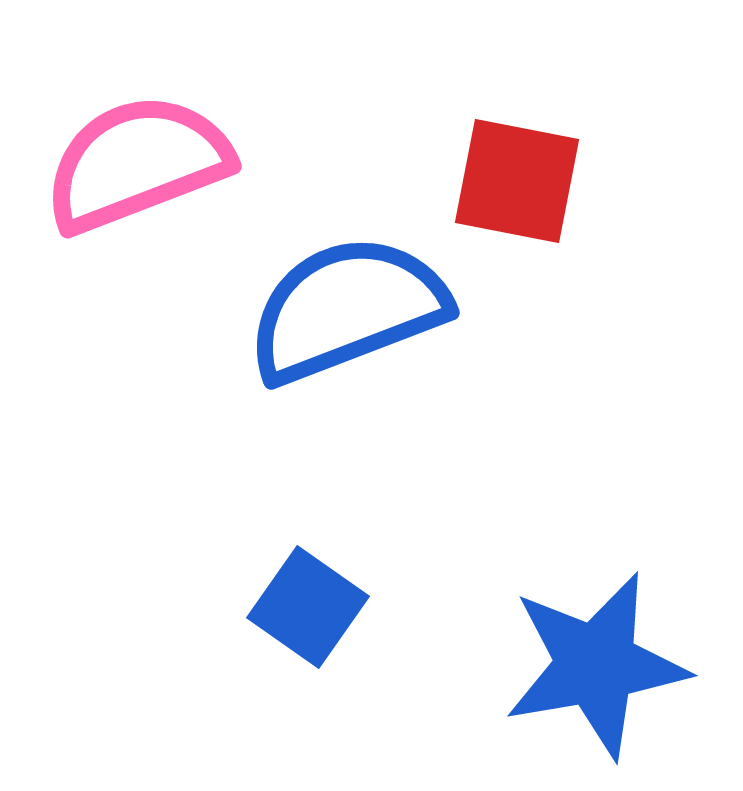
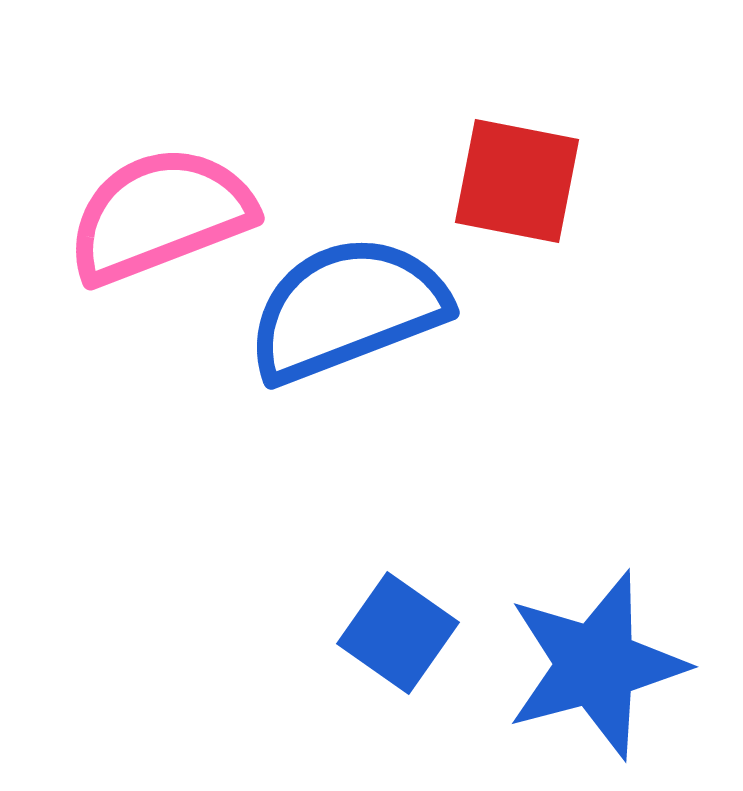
pink semicircle: moved 23 px right, 52 px down
blue square: moved 90 px right, 26 px down
blue star: rotated 5 degrees counterclockwise
